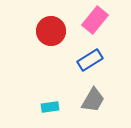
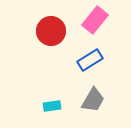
cyan rectangle: moved 2 px right, 1 px up
